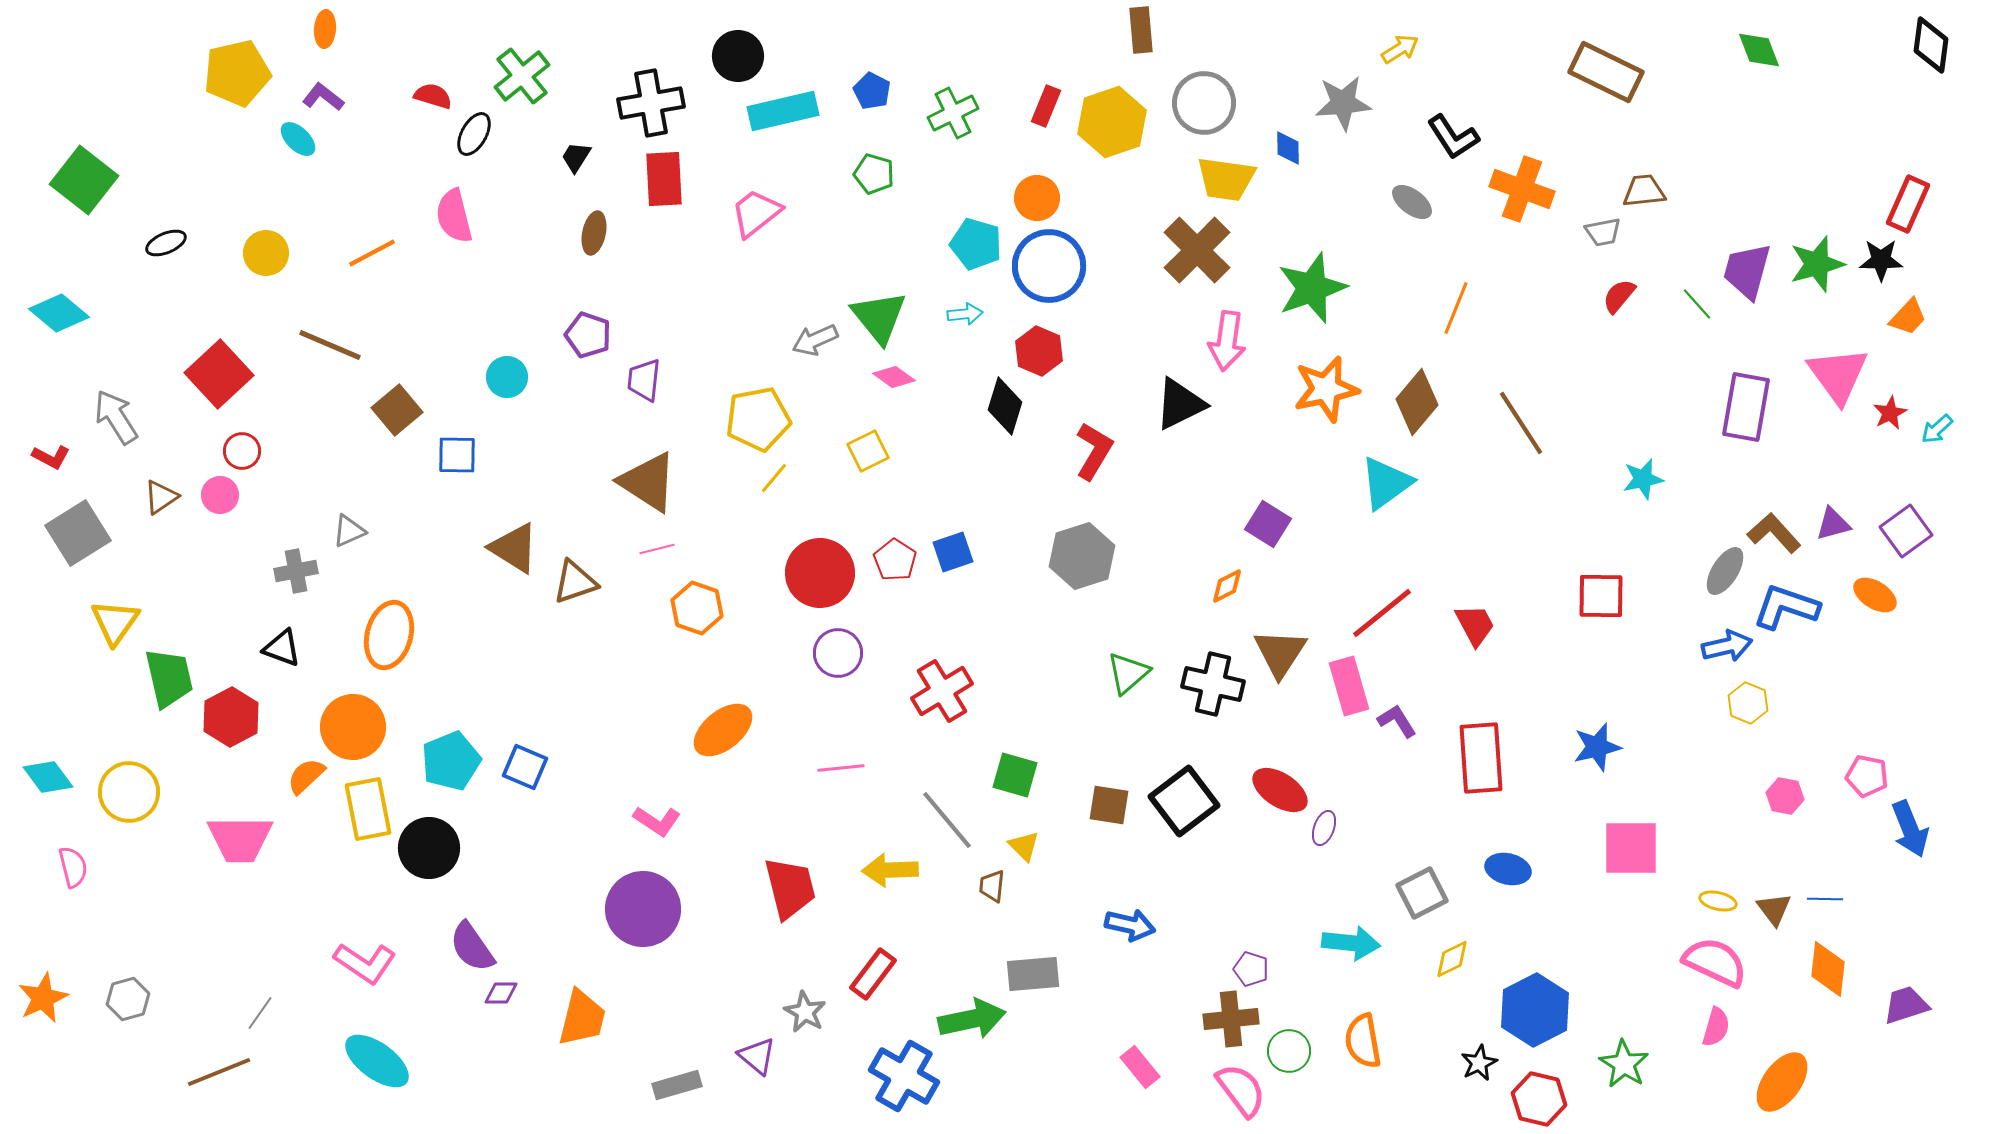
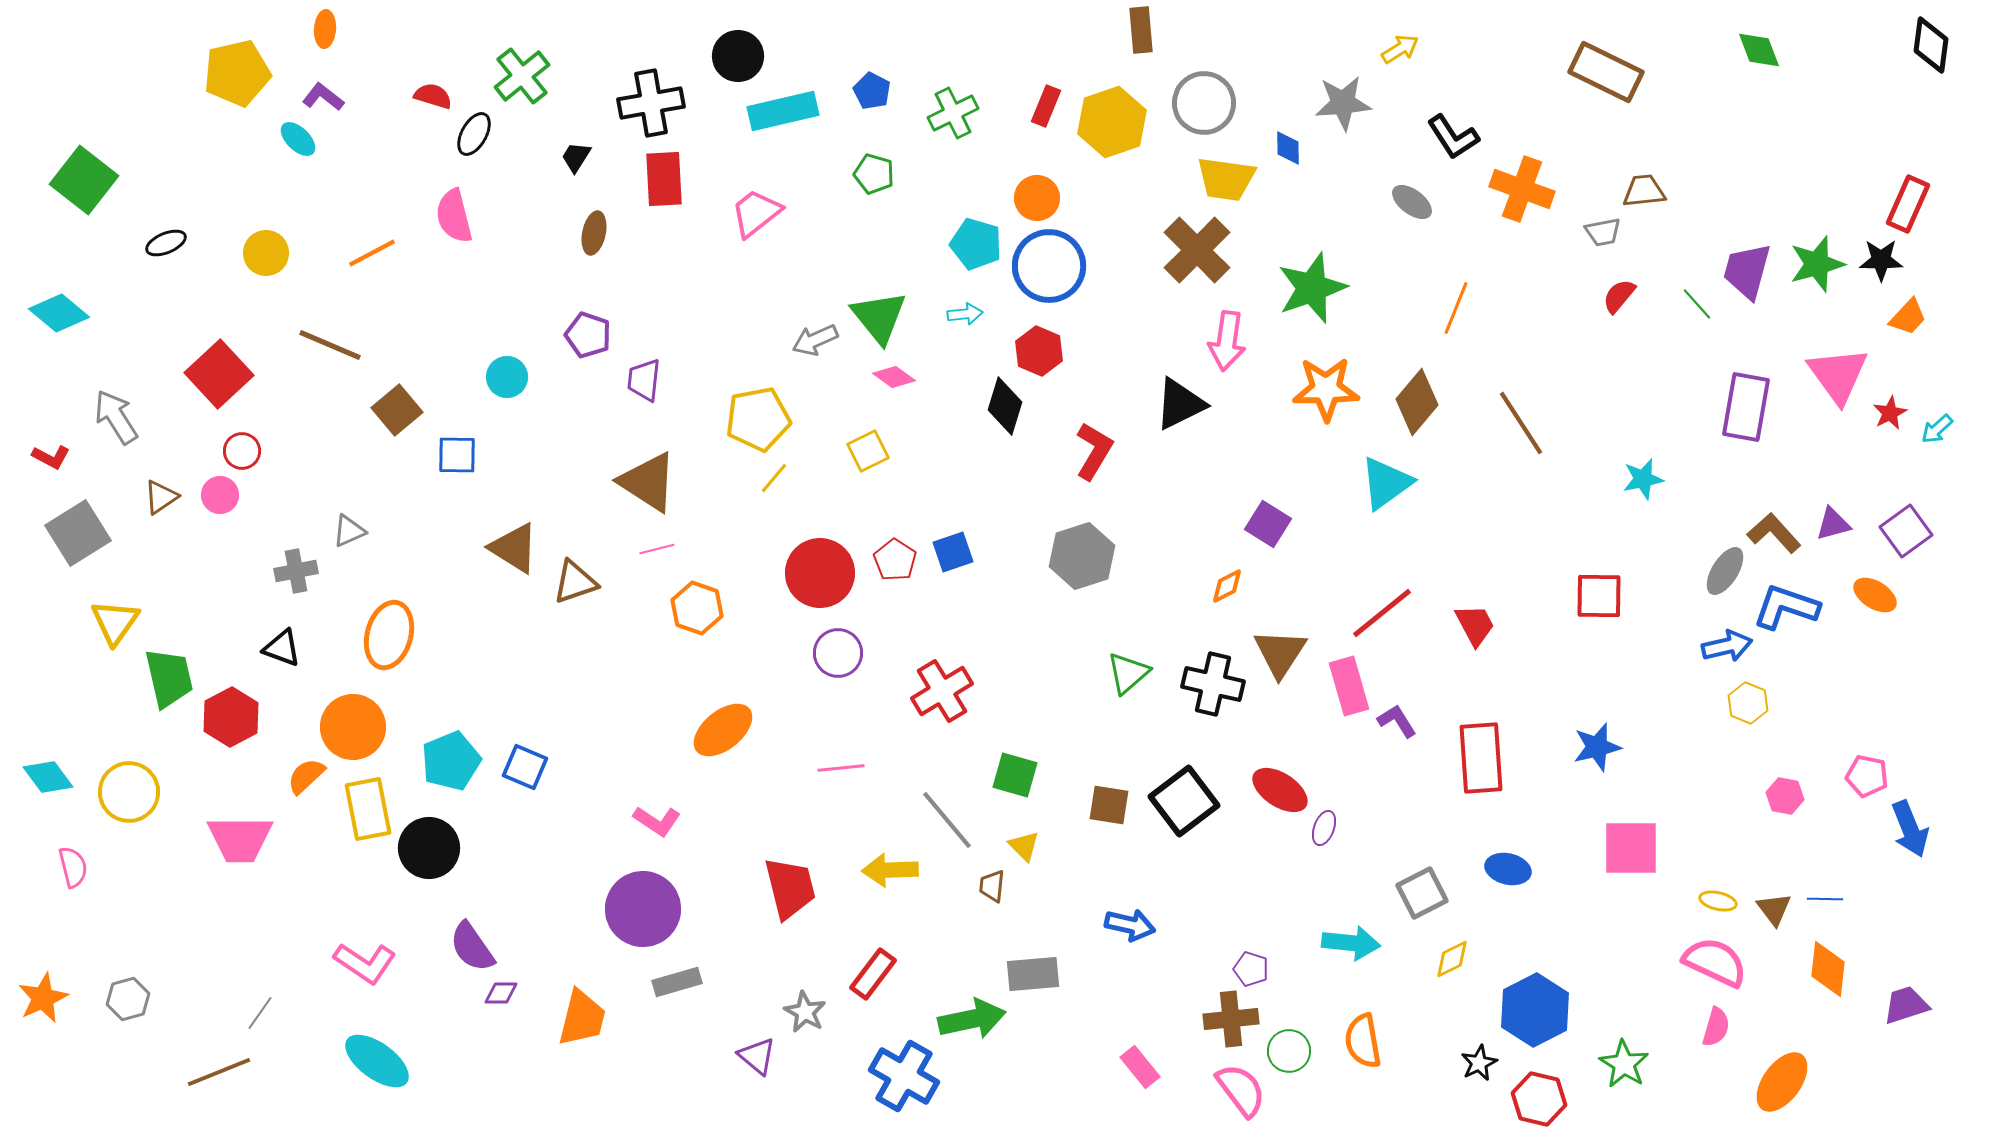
orange star at (1326, 389): rotated 12 degrees clockwise
red square at (1601, 596): moved 2 px left
gray rectangle at (677, 1085): moved 103 px up
